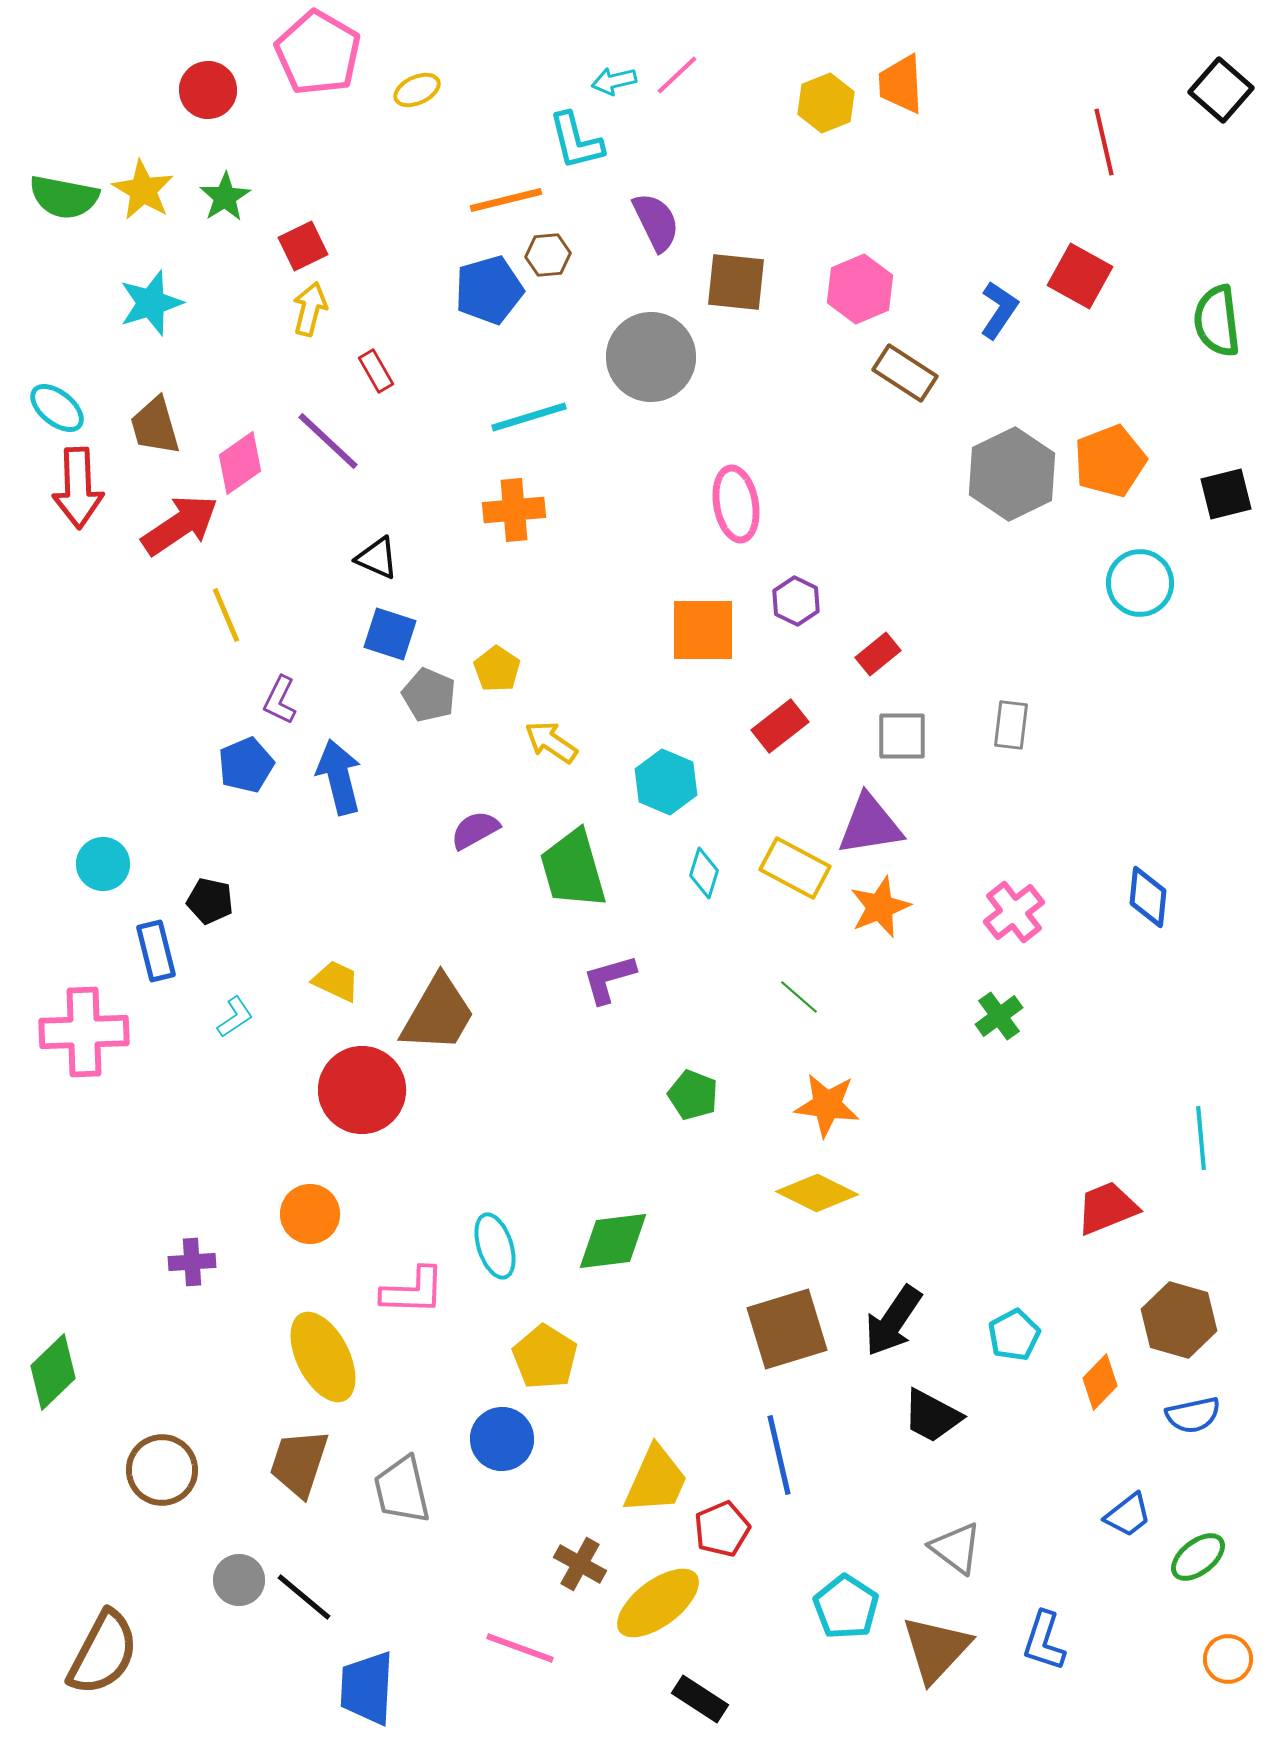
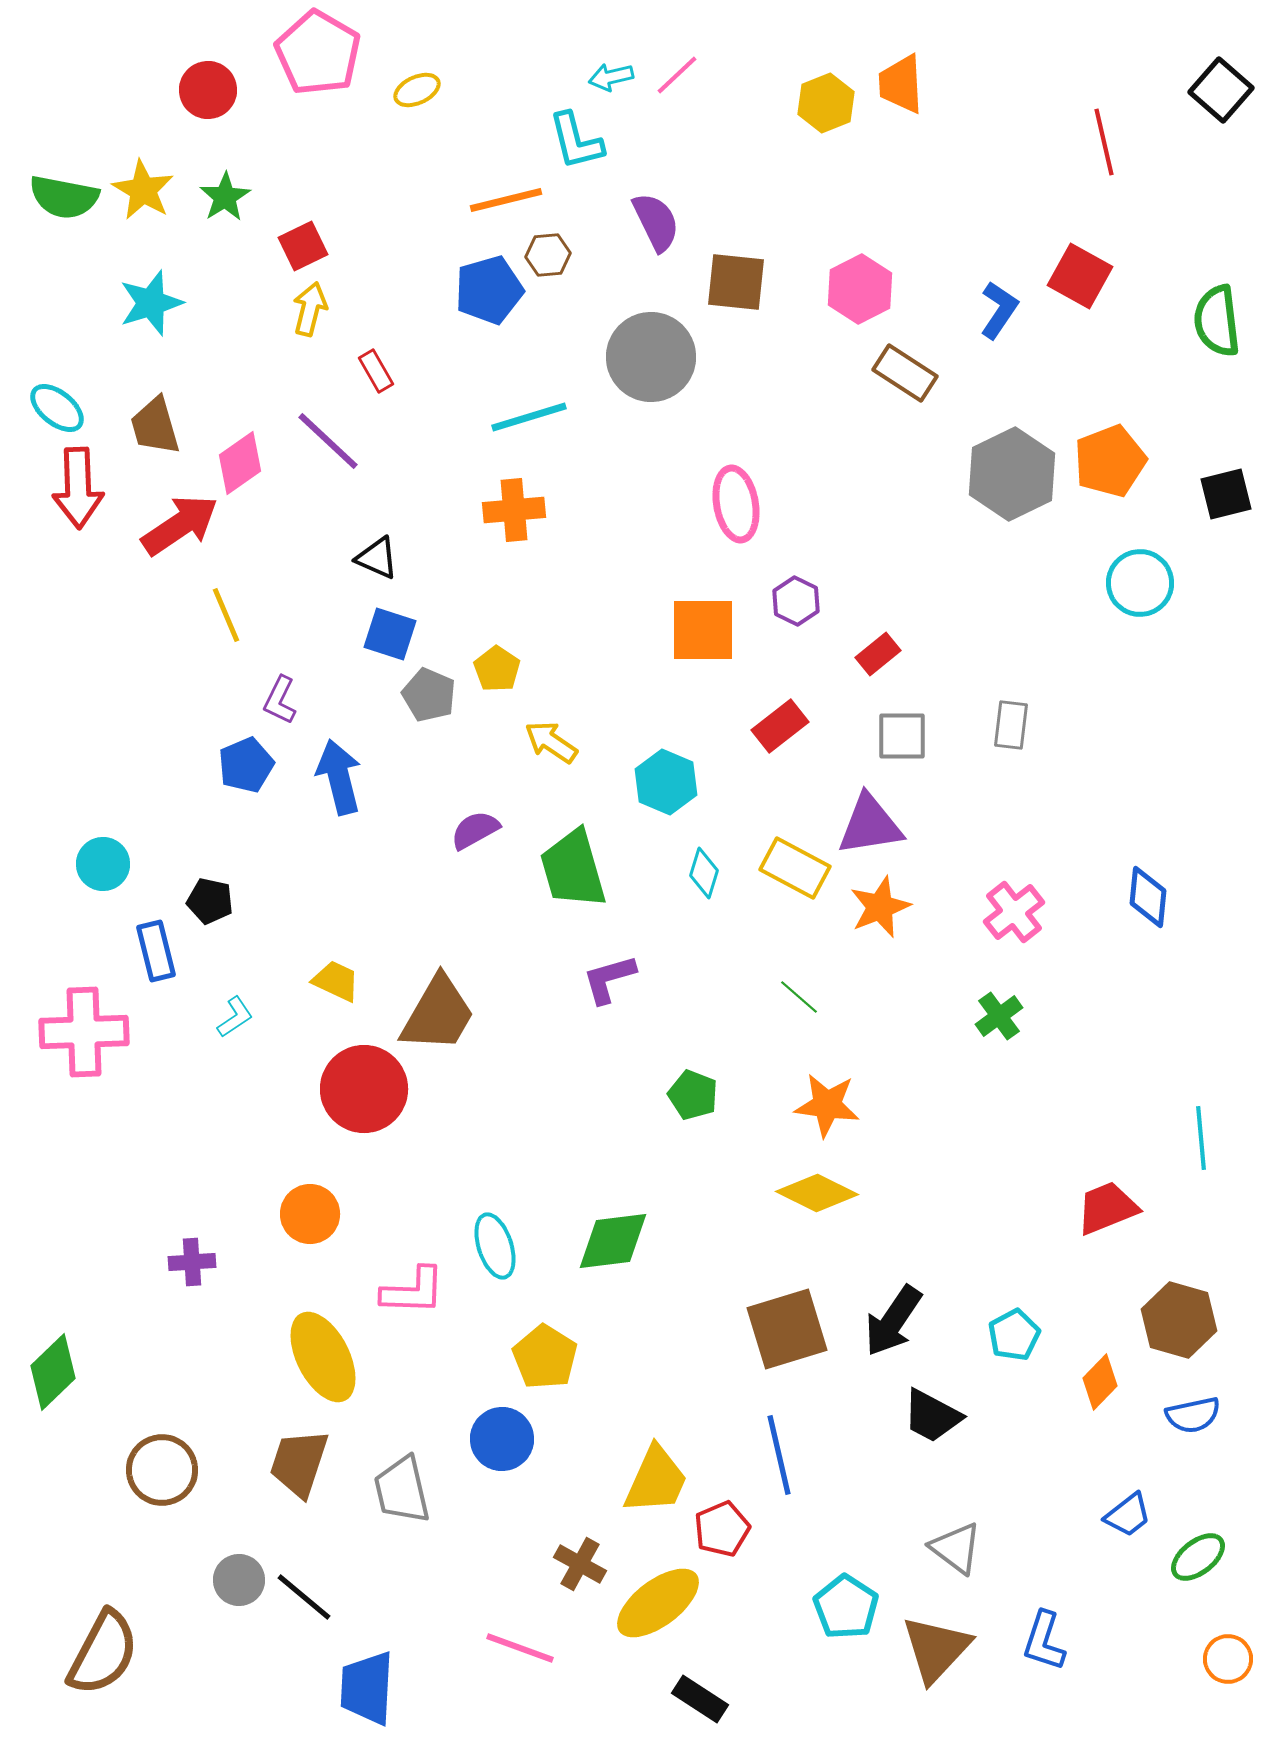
cyan arrow at (614, 81): moved 3 px left, 4 px up
pink hexagon at (860, 289): rotated 4 degrees counterclockwise
red circle at (362, 1090): moved 2 px right, 1 px up
